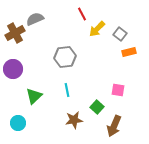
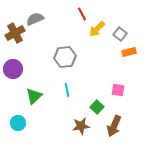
brown star: moved 7 px right, 6 px down
